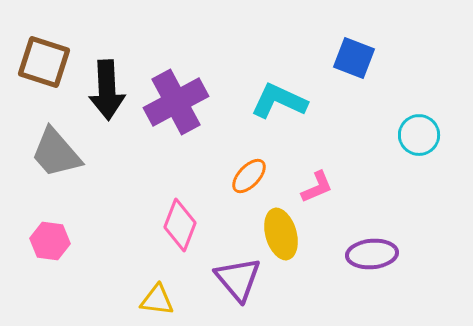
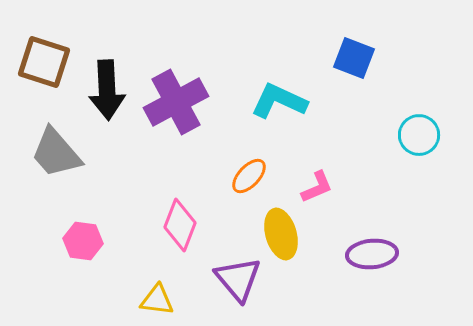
pink hexagon: moved 33 px right
